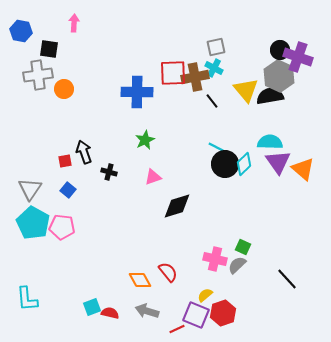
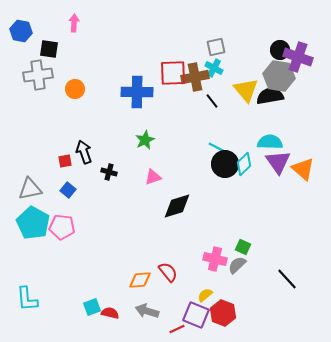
gray hexagon at (279, 76): rotated 16 degrees counterclockwise
orange circle at (64, 89): moved 11 px right
gray triangle at (30, 189): rotated 45 degrees clockwise
orange diamond at (140, 280): rotated 65 degrees counterclockwise
red hexagon at (223, 313): rotated 20 degrees counterclockwise
